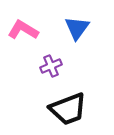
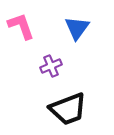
pink L-shape: moved 2 px left, 4 px up; rotated 40 degrees clockwise
